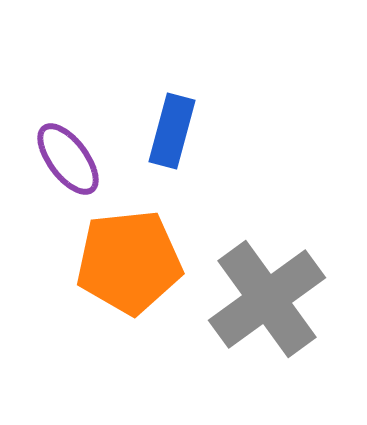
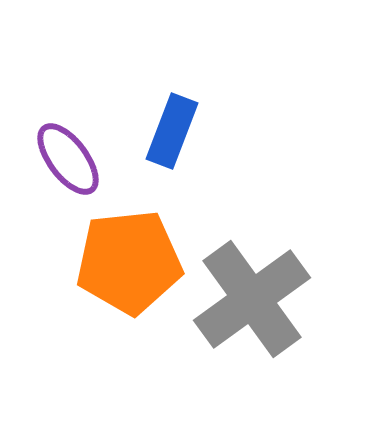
blue rectangle: rotated 6 degrees clockwise
gray cross: moved 15 px left
